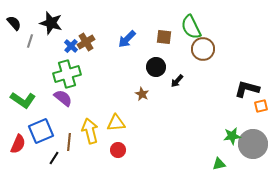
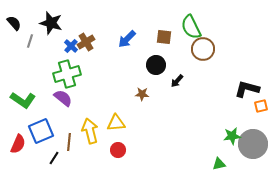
black circle: moved 2 px up
brown star: rotated 24 degrees counterclockwise
